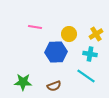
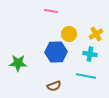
pink line: moved 16 px right, 16 px up
cyan line: rotated 24 degrees counterclockwise
green star: moved 5 px left, 19 px up
